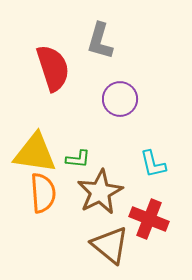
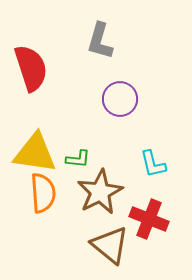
red semicircle: moved 22 px left
